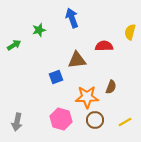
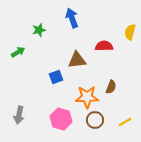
green arrow: moved 4 px right, 7 px down
gray arrow: moved 2 px right, 7 px up
